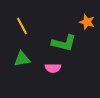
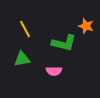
orange star: moved 1 px left, 4 px down
yellow line: moved 3 px right, 3 px down
pink semicircle: moved 1 px right, 3 px down
